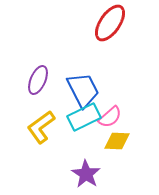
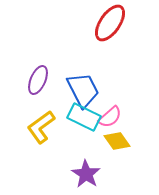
cyan rectangle: rotated 52 degrees clockwise
yellow diamond: rotated 52 degrees clockwise
